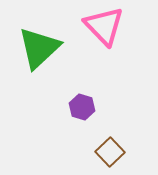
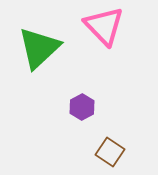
purple hexagon: rotated 15 degrees clockwise
brown square: rotated 12 degrees counterclockwise
